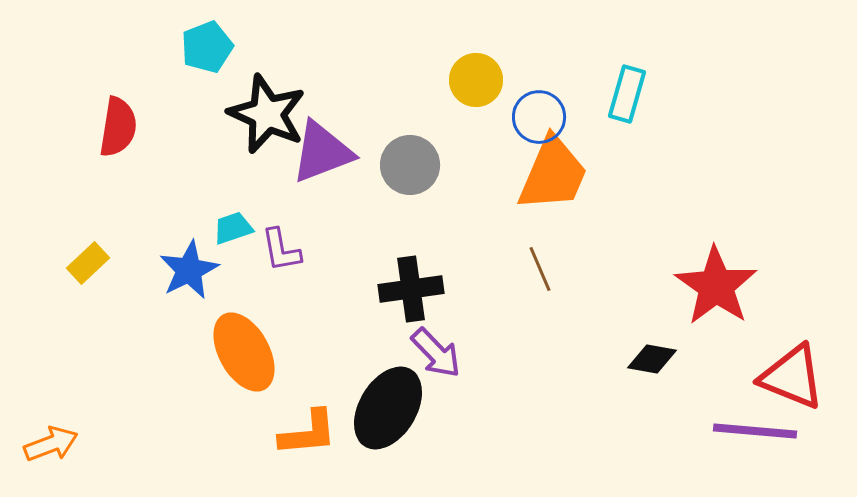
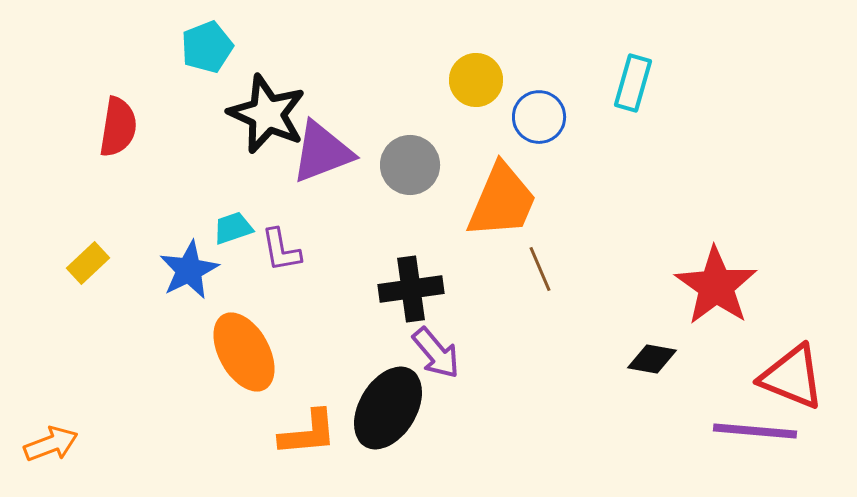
cyan rectangle: moved 6 px right, 11 px up
orange trapezoid: moved 51 px left, 27 px down
purple arrow: rotated 4 degrees clockwise
